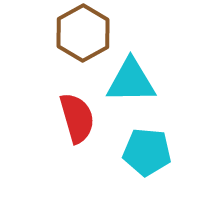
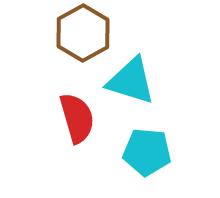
cyan triangle: rotated 18 degrees clockwise
